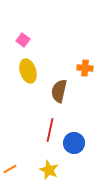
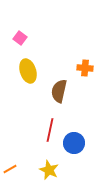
pink square: moved 3 px left, 2 px up
